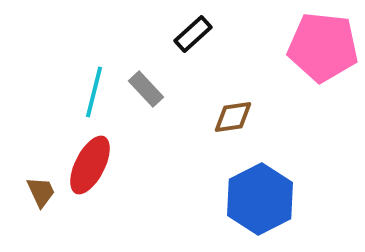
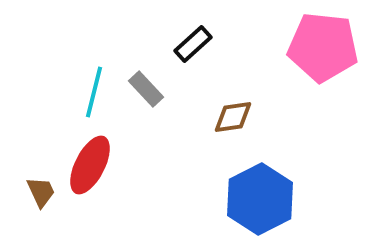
black rectangle: moved 10 px down
